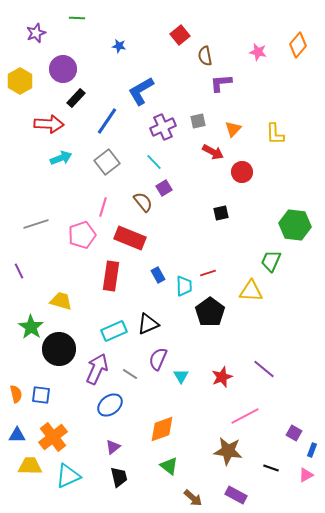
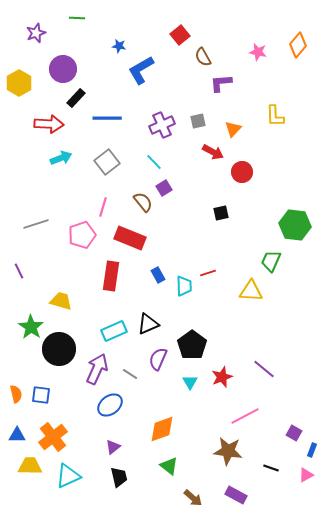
brown semicircle at (205, 56): moved 2 px left, 1 px down; rotated 18 degrees counterclockwise
yellow hexagon at (20, 81): moved 1 px left, 2 px down
blue L-shape at (141, 91): moved 21 px up
blue line at (107, 121): moved 3 px up; rotated 56 degrees clockwise
purple cross at (163, 127): moved 1 px left, 2 px up
yellow L-shape at (275, 134): moved 18 px up
black pentagon at (210, 312): moved 18 px left, 33 px down
cyan triangle at (181, 376): moved 9 px right, 6 px down
